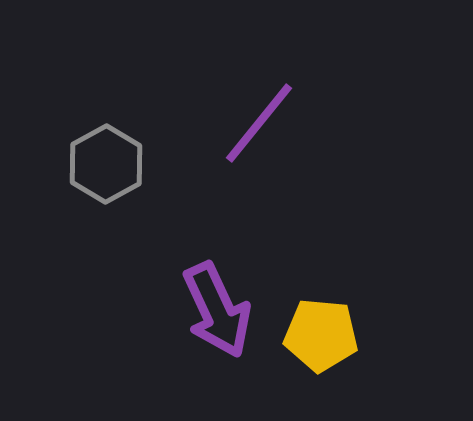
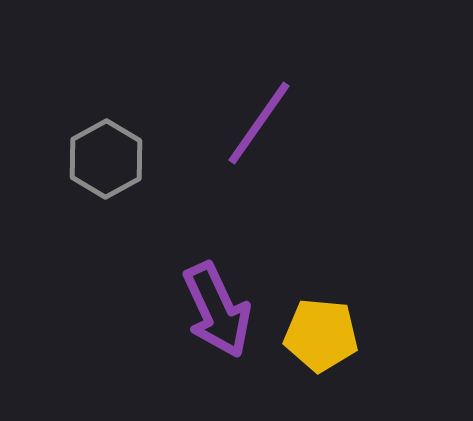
purple line: rotated 4 degrees counterclockwise
gray hexagon: moved 5 px up
